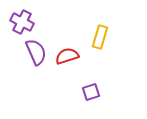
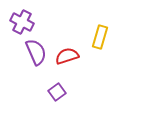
purple square: moved 34 px left; rotated 18 degrees counterclockwise
